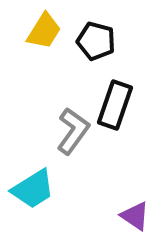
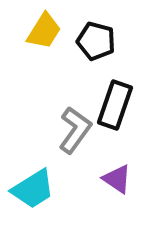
gray L-shape: moved 2 px right, 1 px up
purple triangle: moved 18 px left, 37 px up
